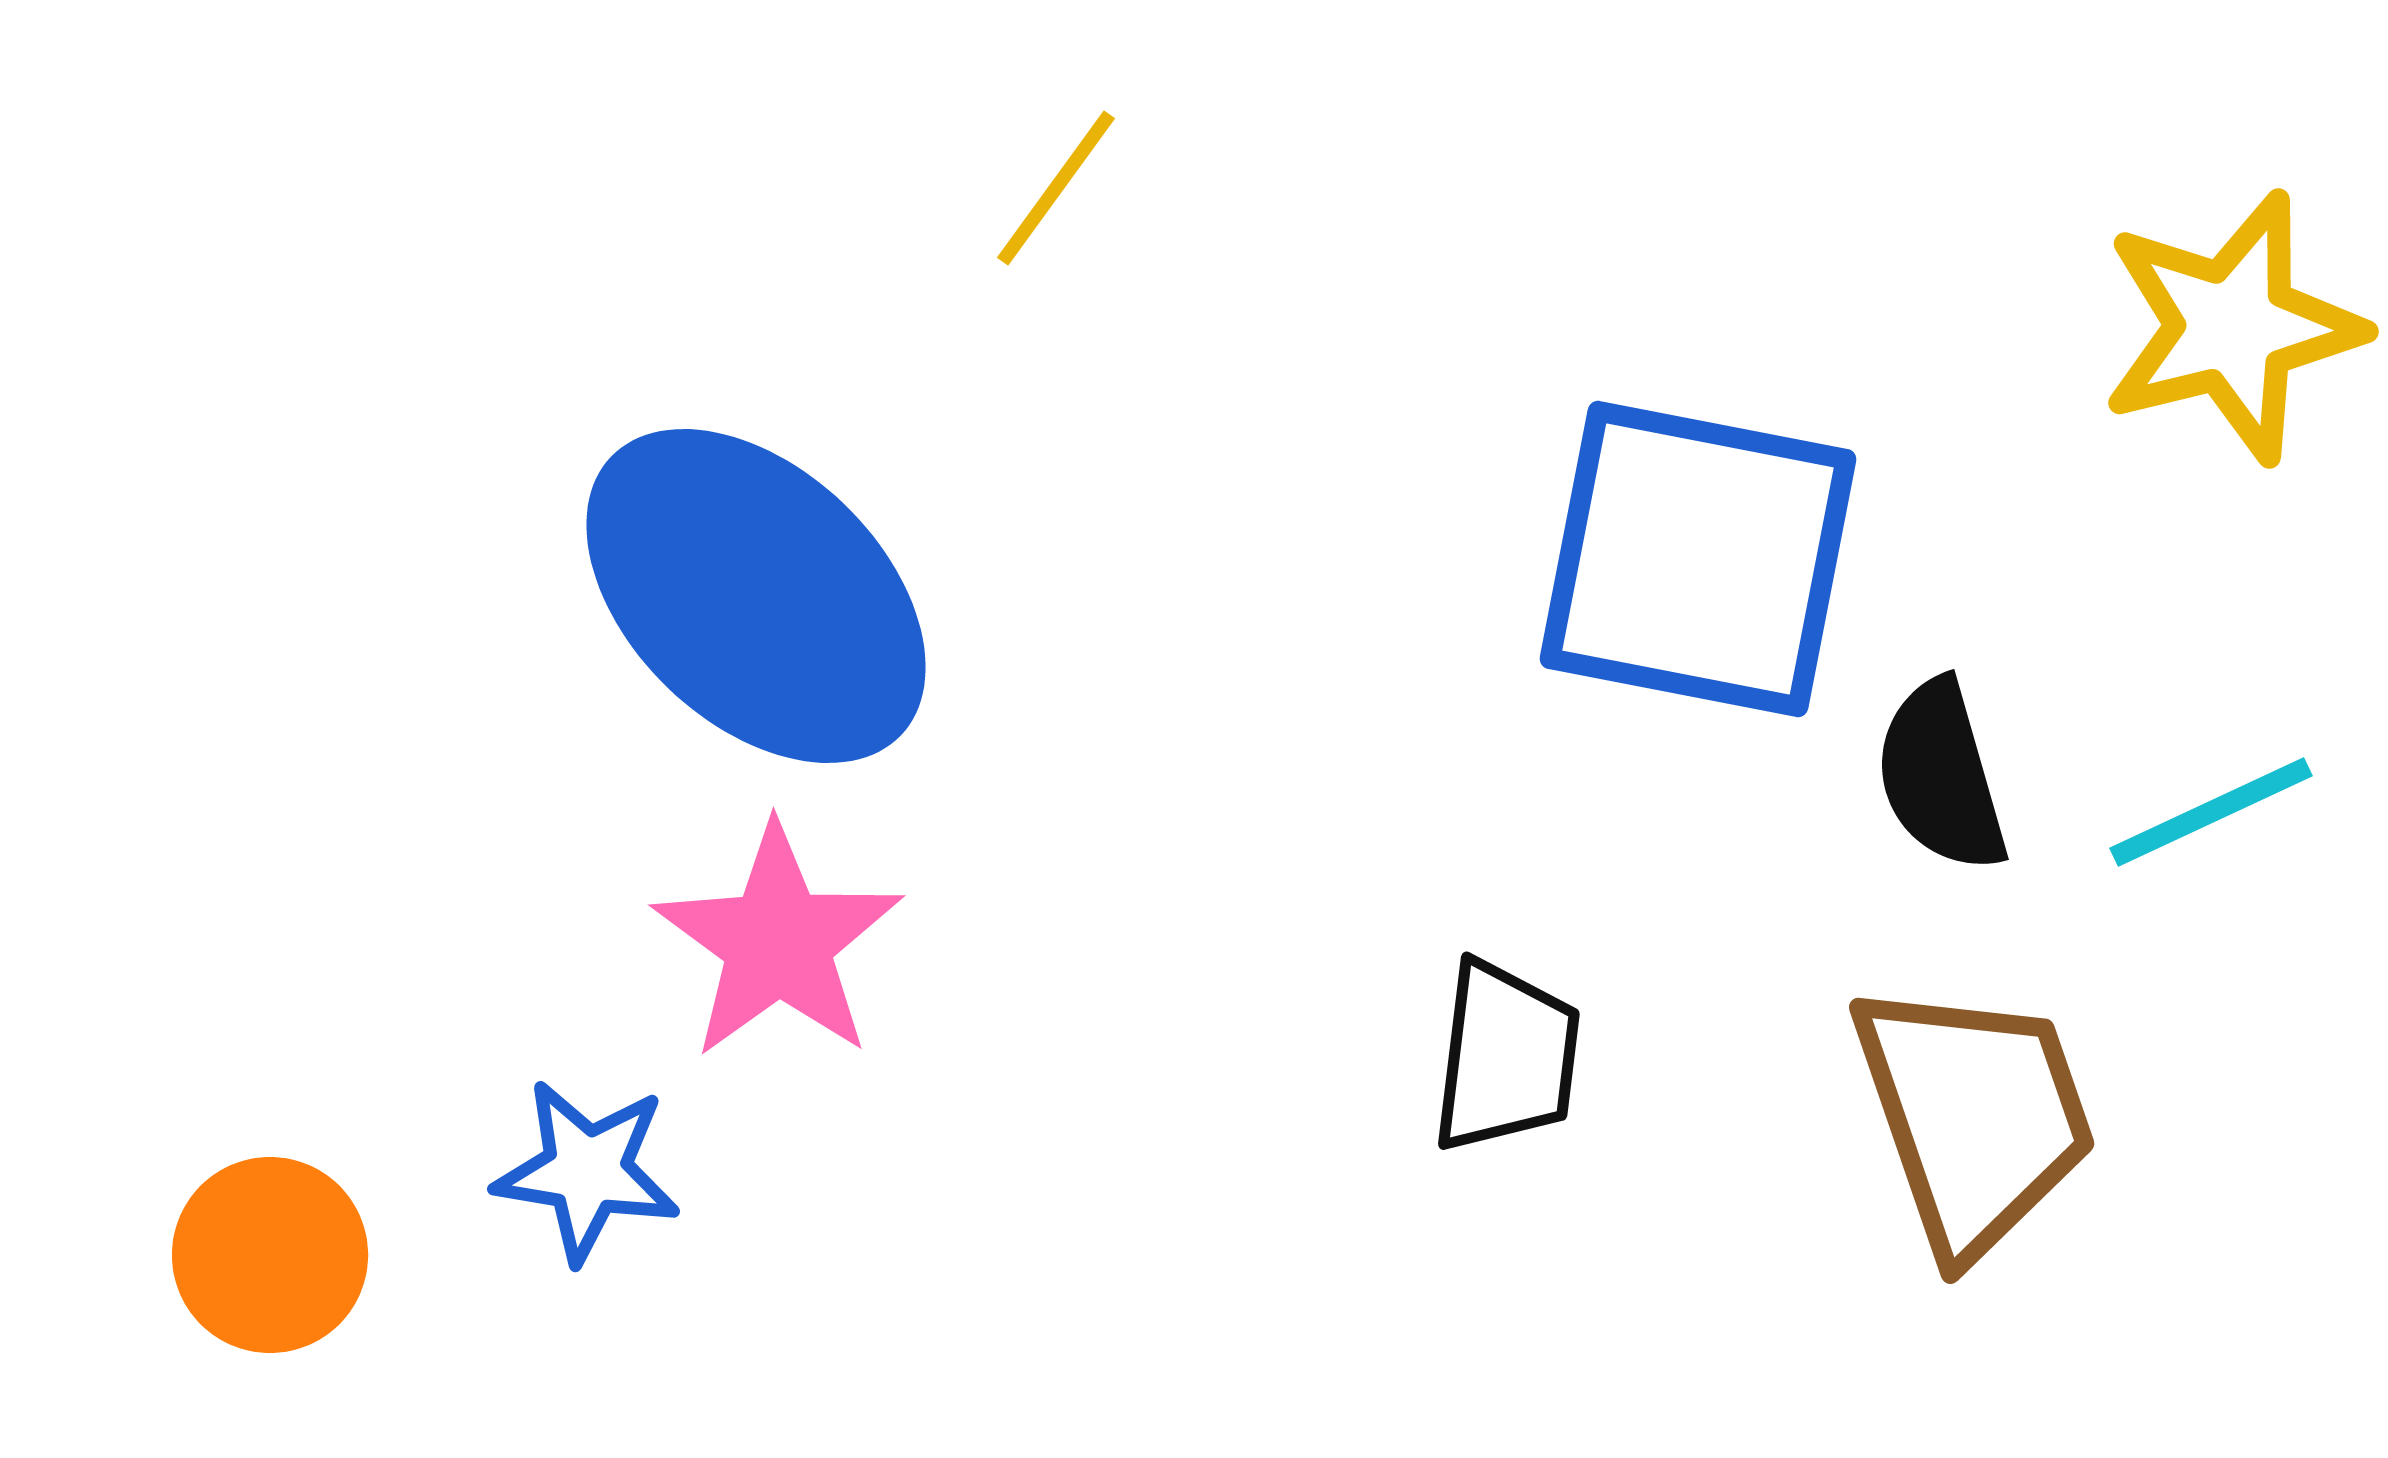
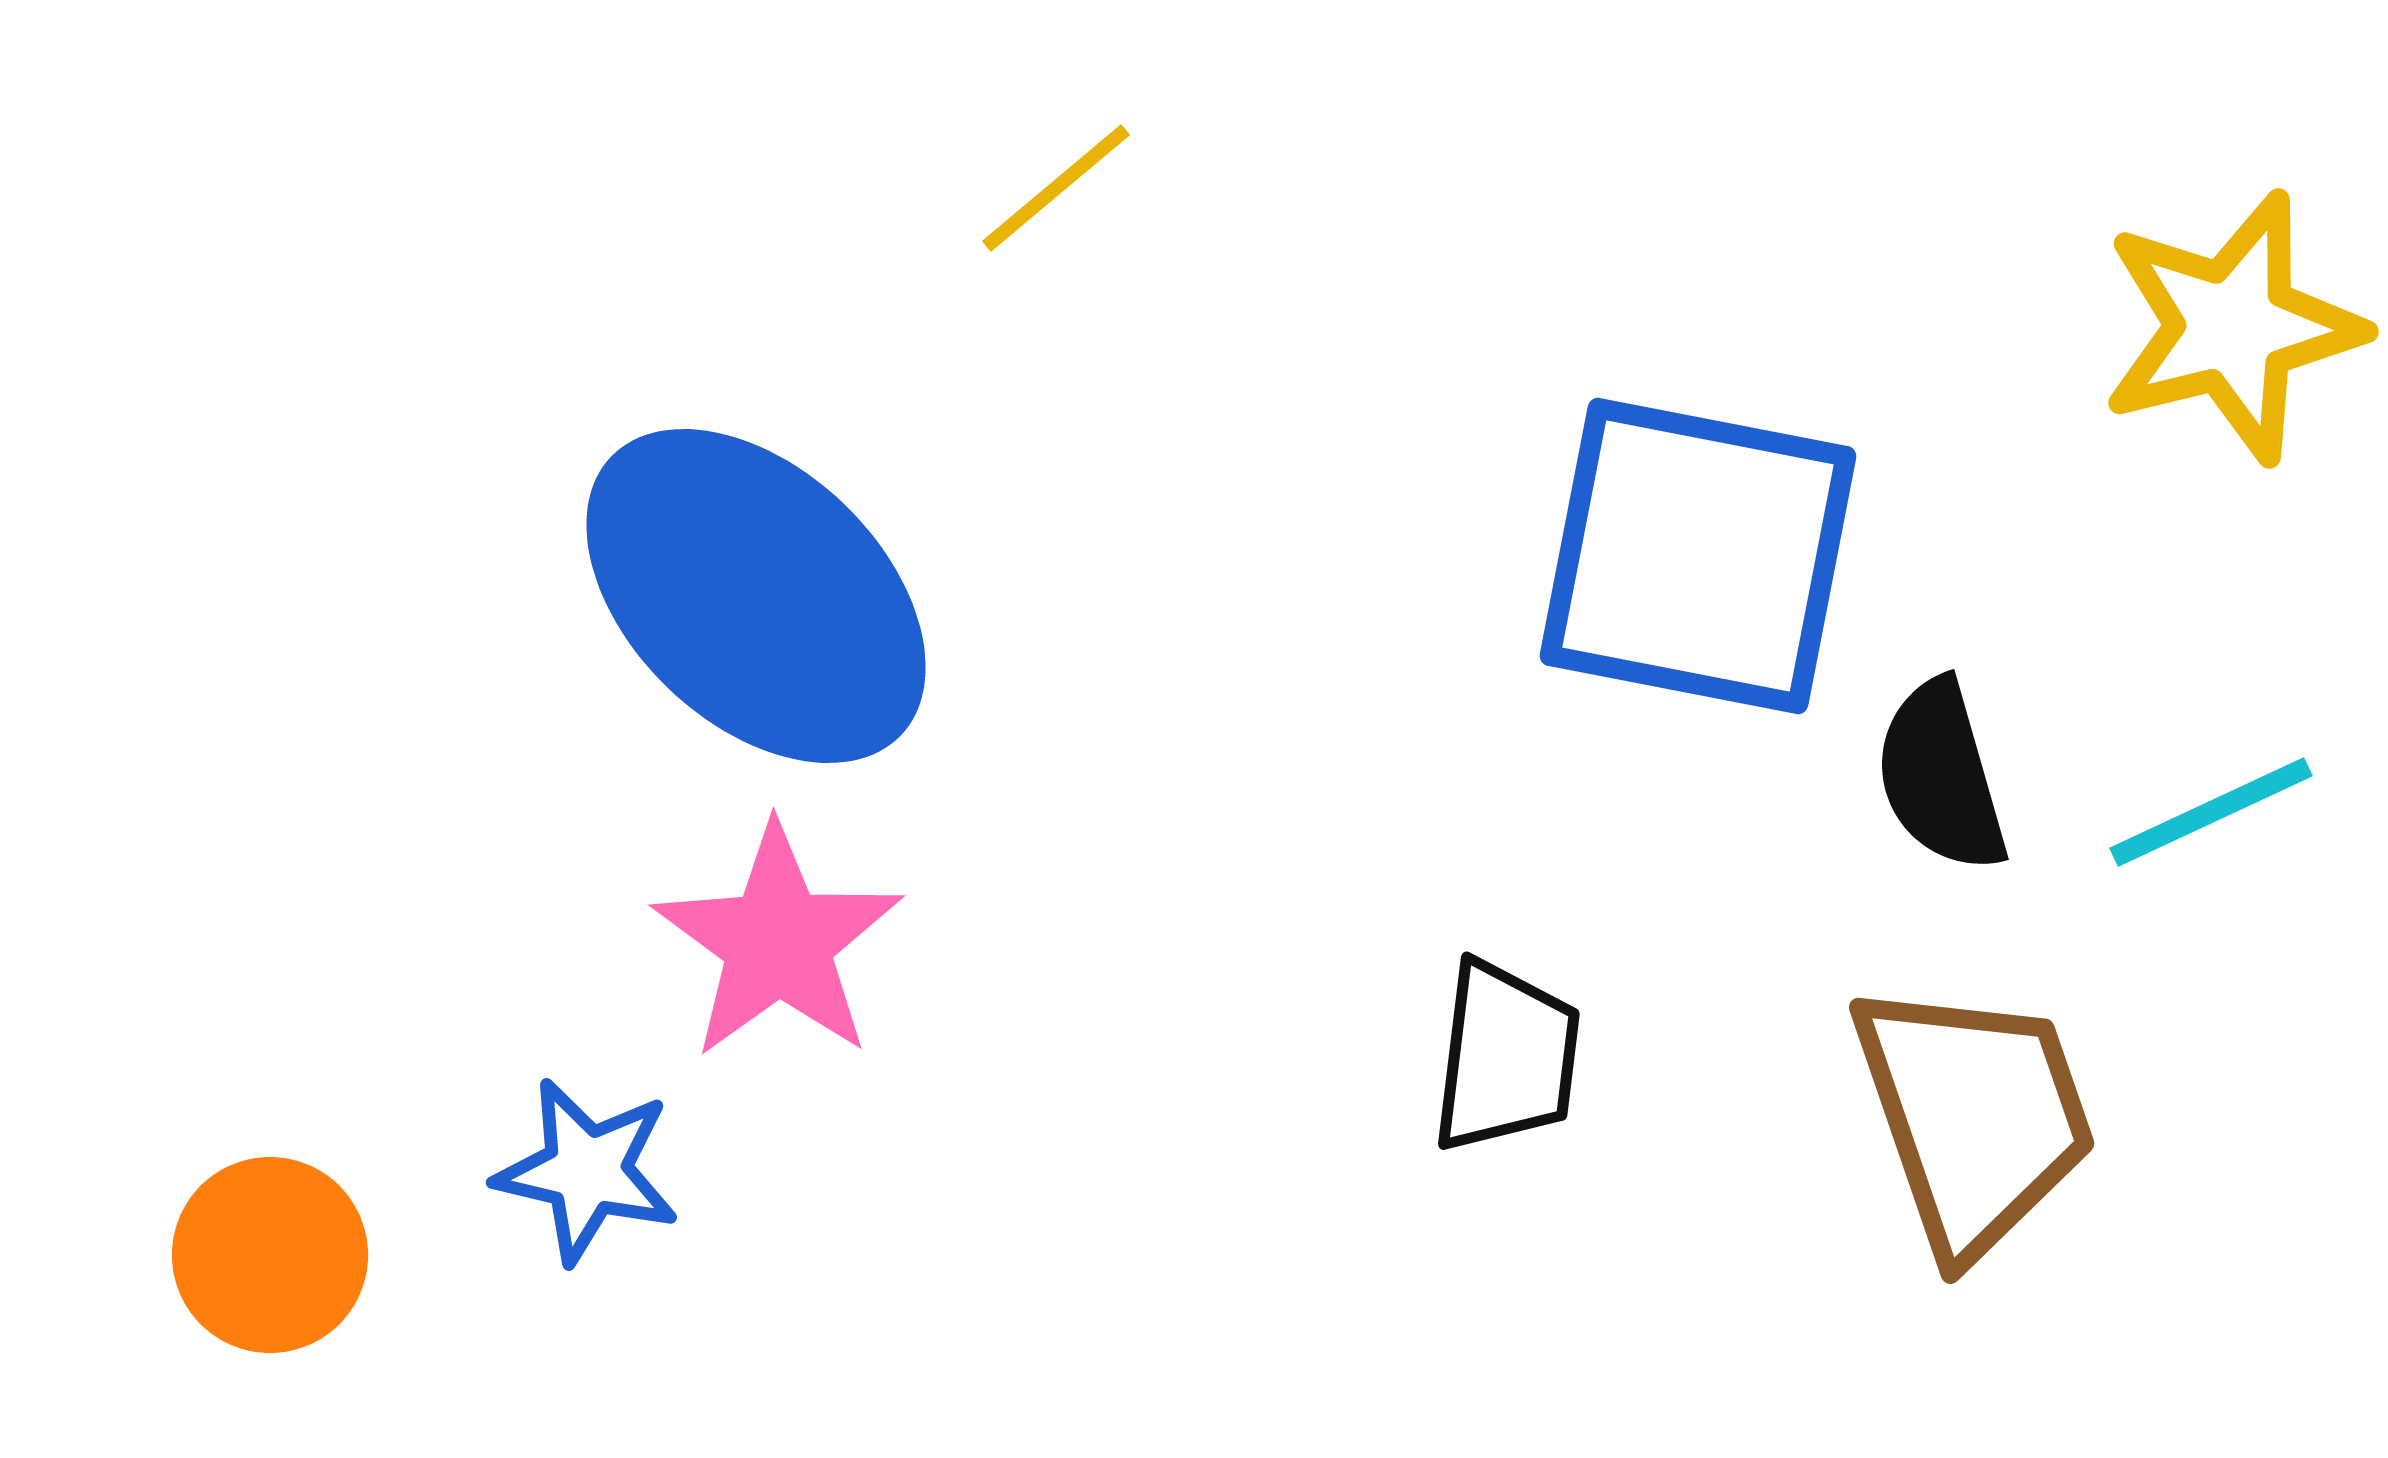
yellow line: rotated 14 degrees clockwise
blue square: moved 3 px up
blue star: rotated 4 degrees clockwise
